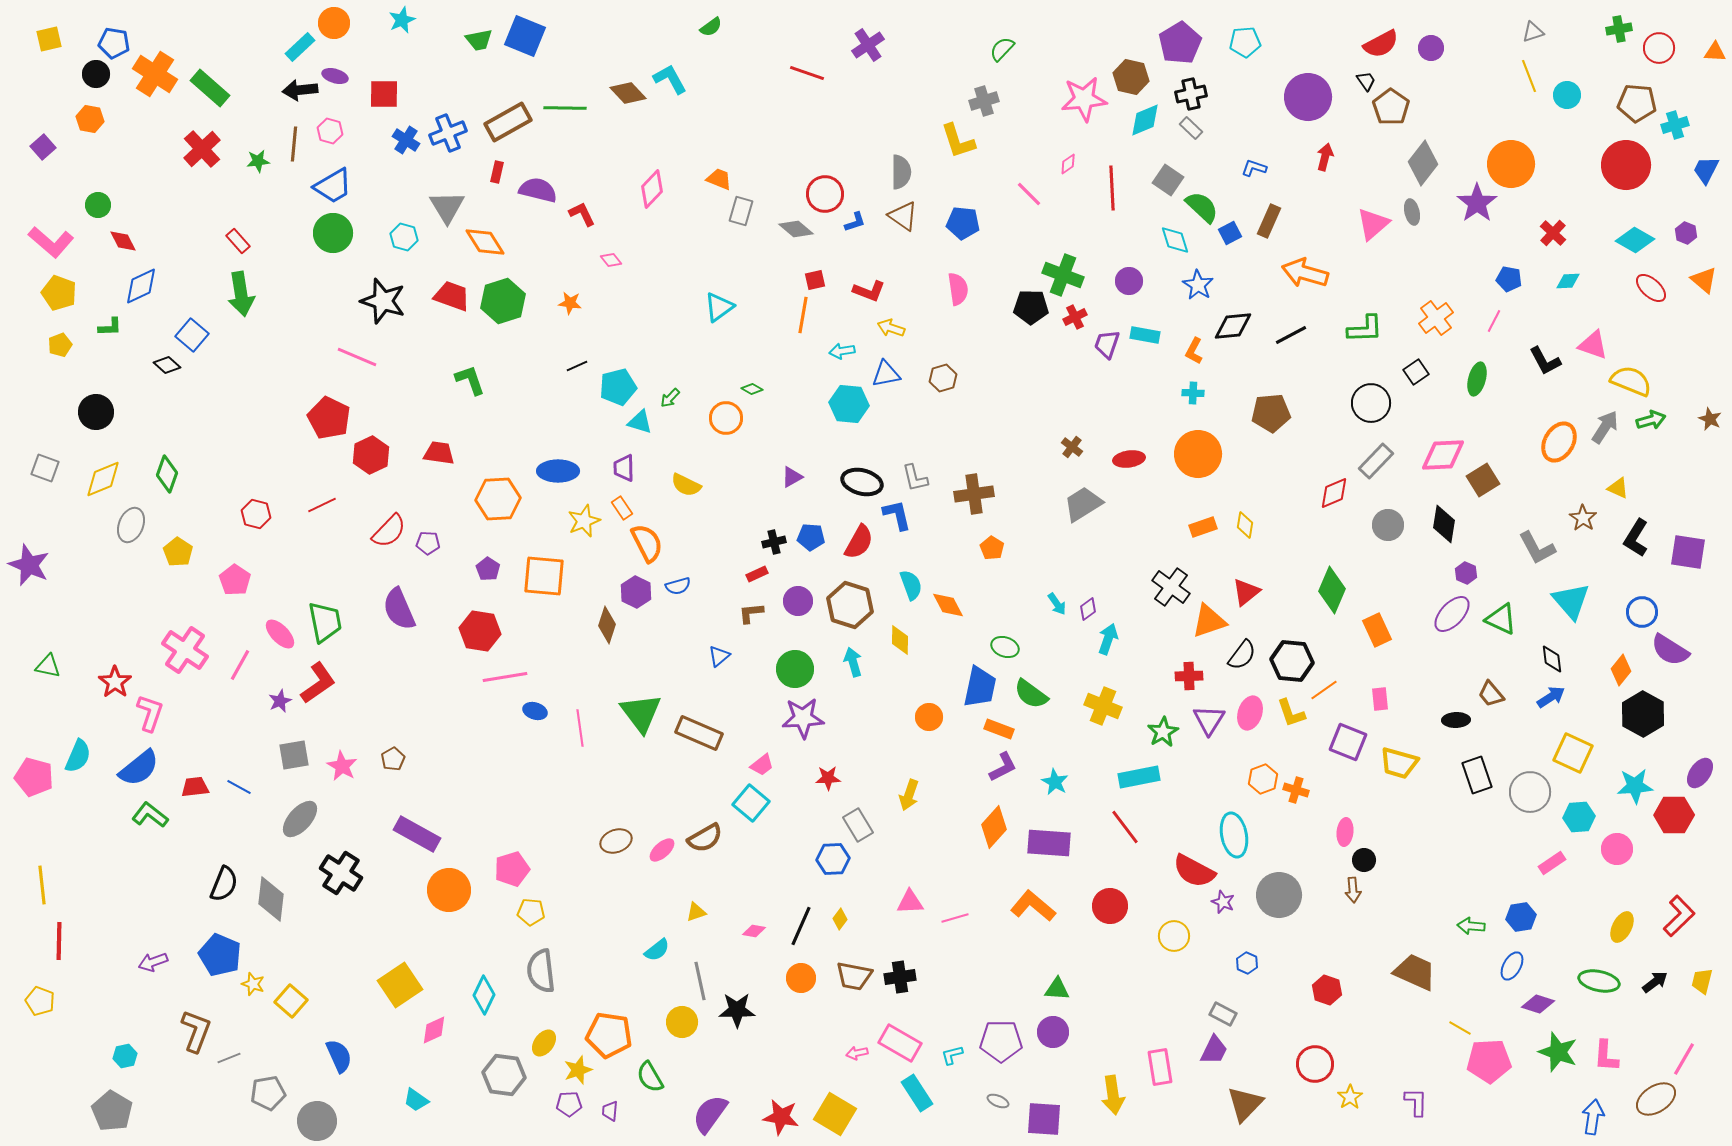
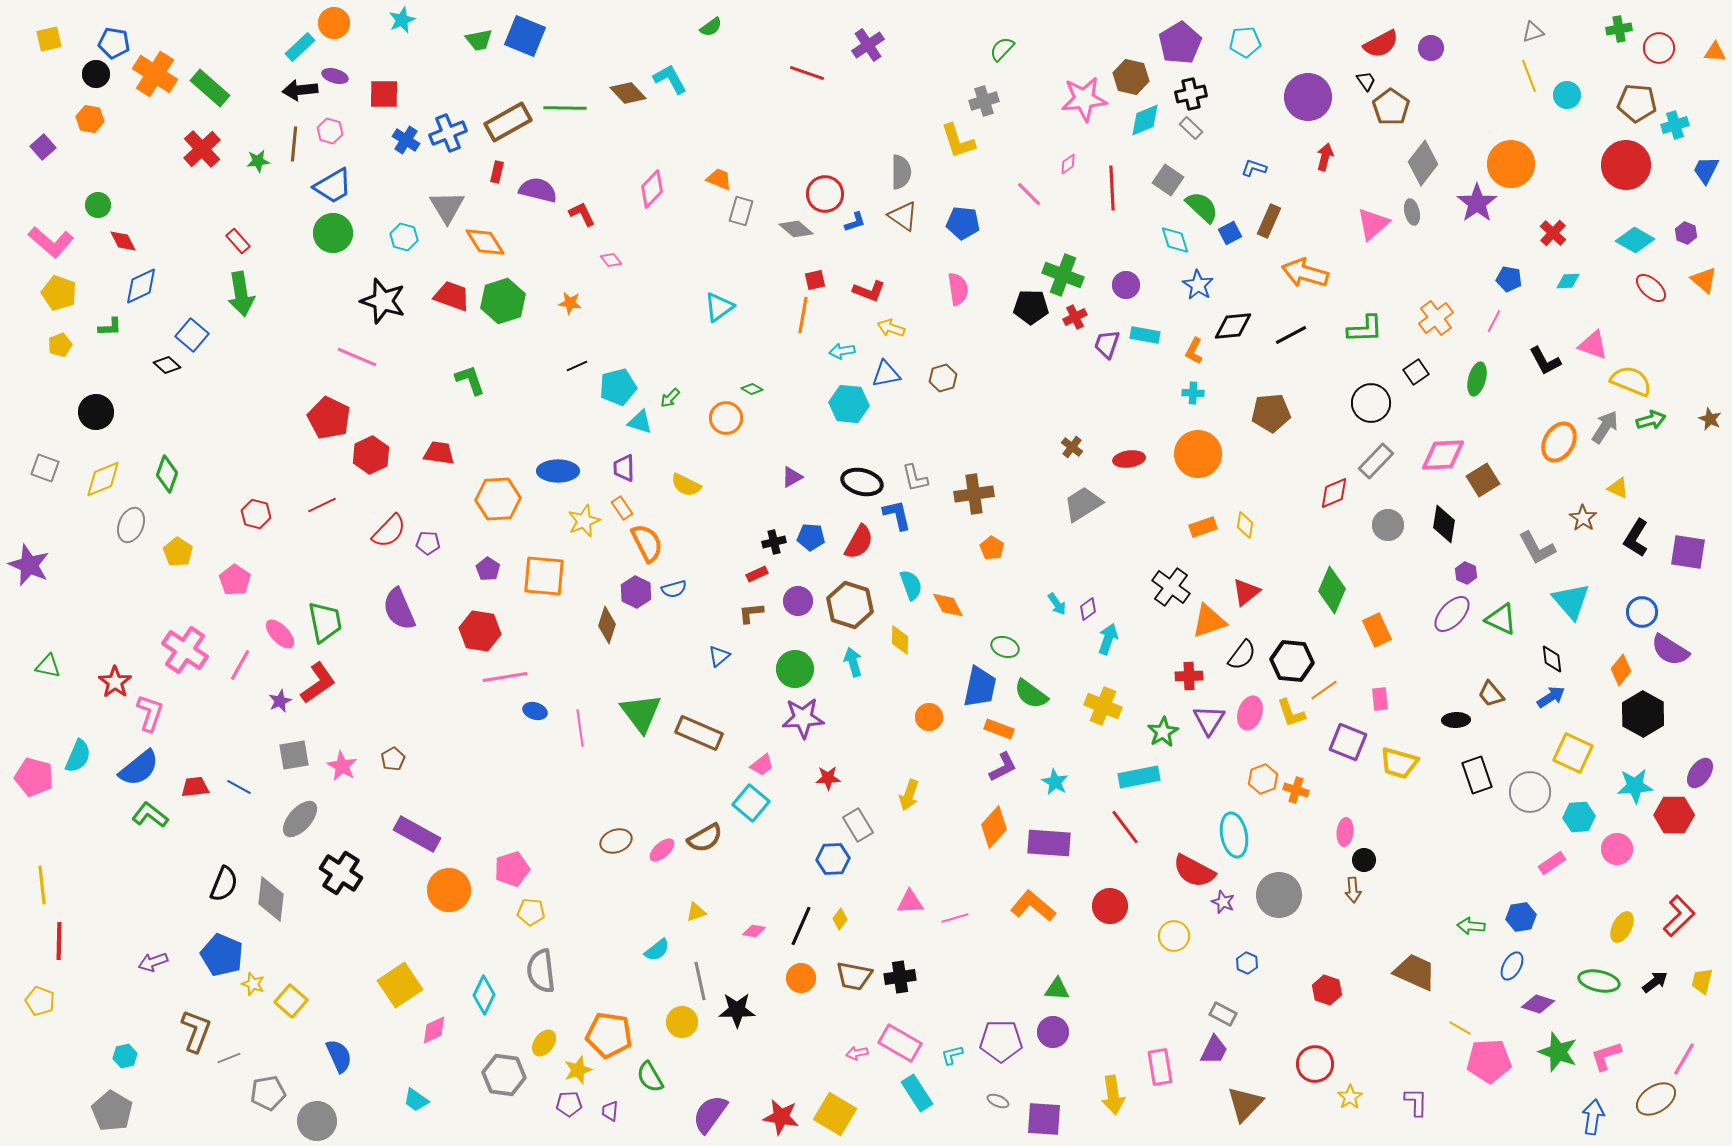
purple circle at (1129, 281): moved 3 px left, 4 px down
blue semicircle at (678, 586): moved 4 px left, 3 px down
blue pentagon at (220, 955): moved 2 px right
pink L-shape at (1606, 1056): rotated 68 degrees clockwise
